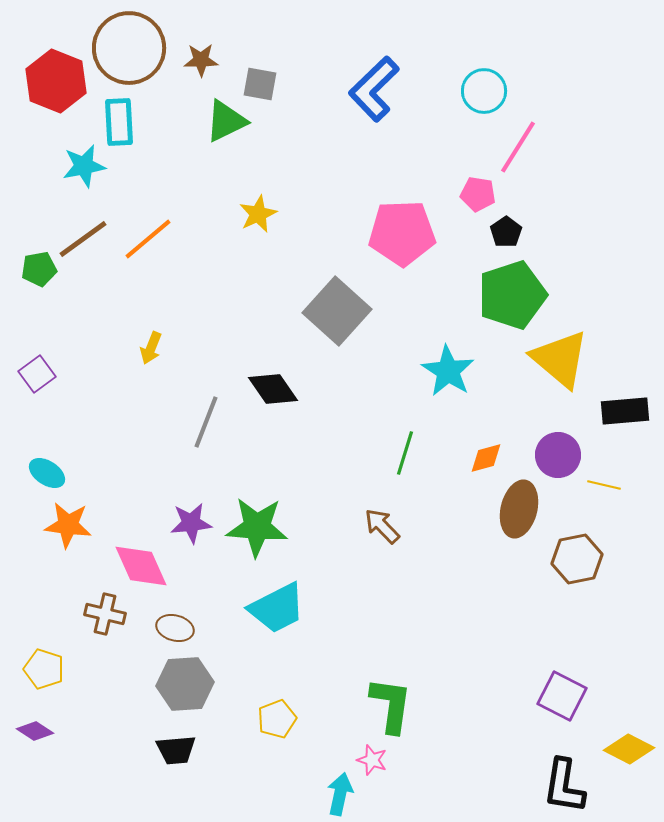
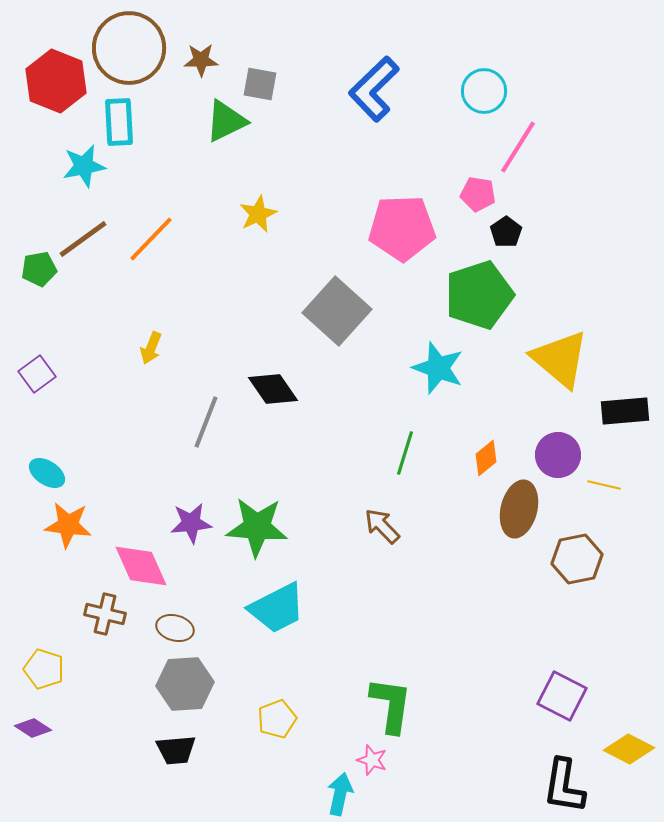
pink pentagon at (402, 233): moved 5 px up
orange line at (148, 239): moved 3 px right; rotated 6 degrees counterclockwise
green pentagon at (512, 295): moved 33 px left
cyan star at (448, 371): moved 10 px left, 3 px up; rotated 12 degrees counterclockwise
orange diamond at (486, 458): rotated 24 degrees counterclockwise
purple diamond at (35, 731): moved 2 px left, 3 px up
